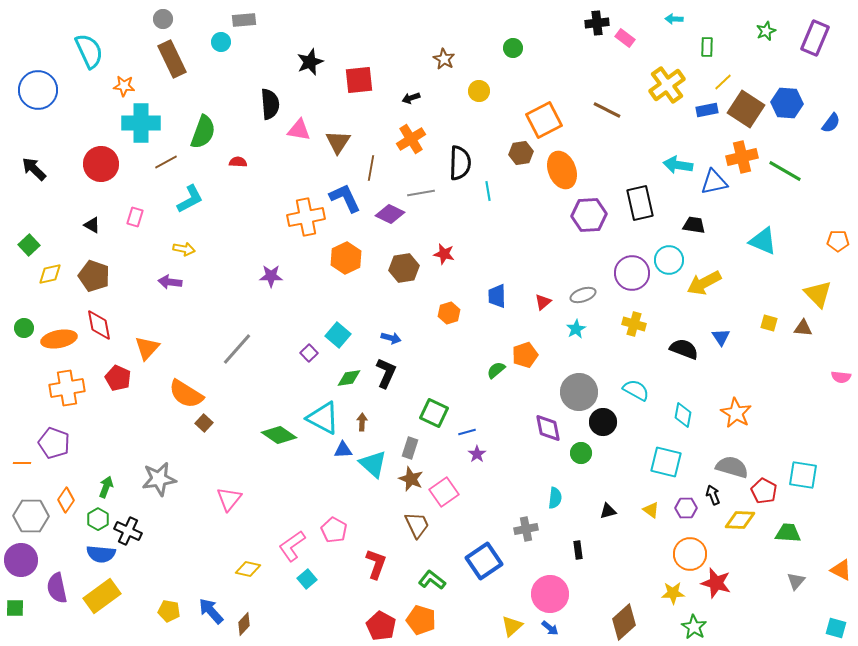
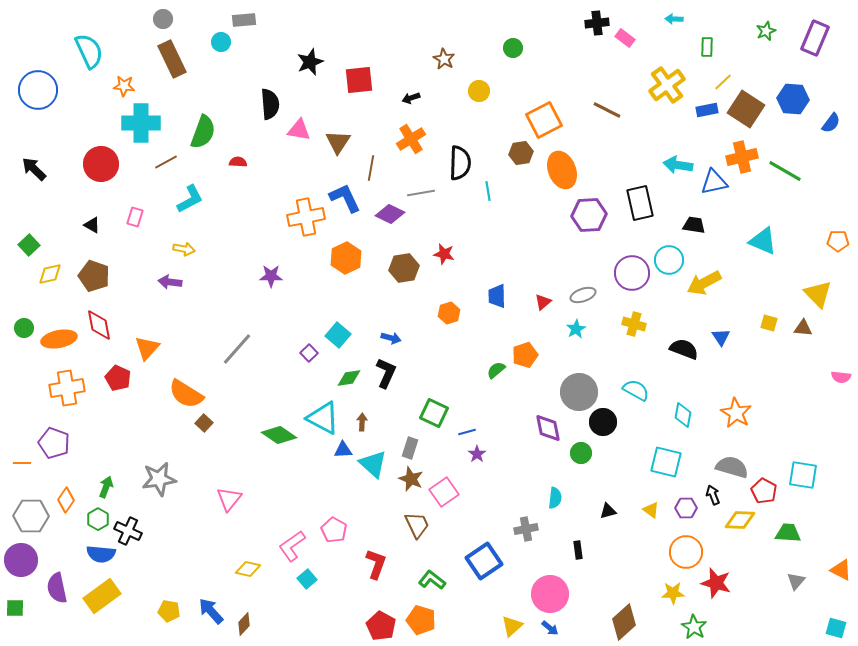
blue hexagon at (787, 103): moved 6 px right, 4 px up
orange circle at (690, 554): moved 4 px left, 2 px up
